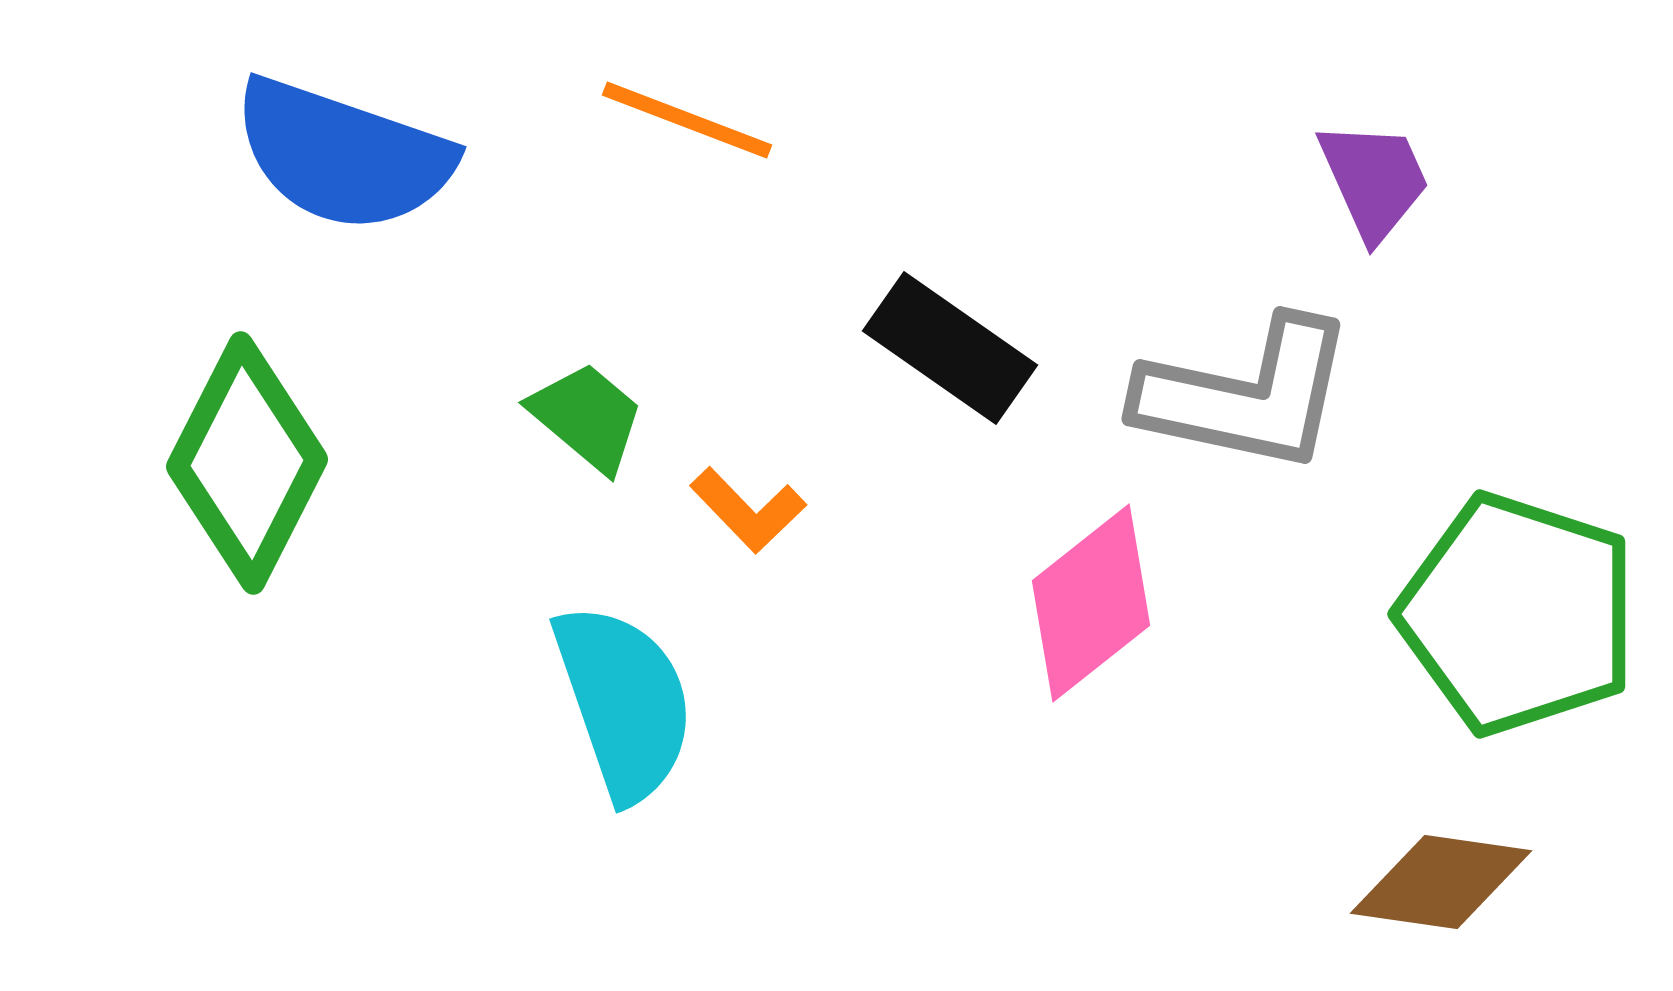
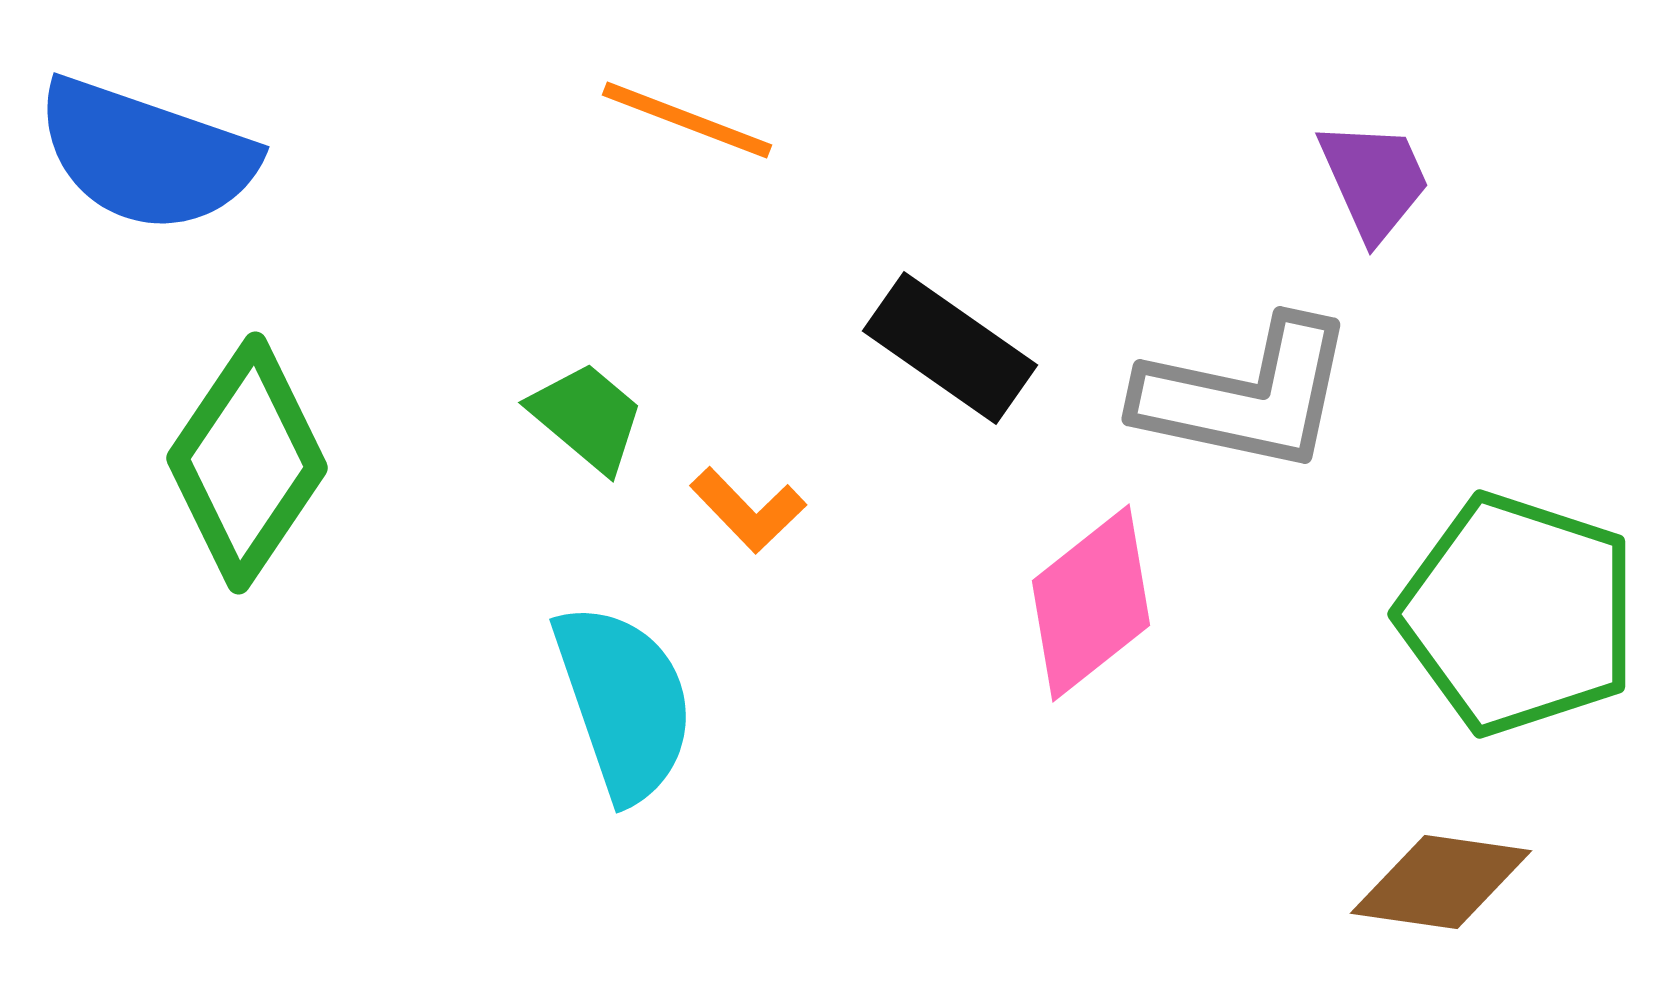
blue semicircle: moved 197 px left
green diamond: rotated 7 degrees clockwise
